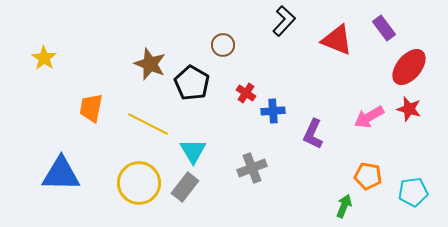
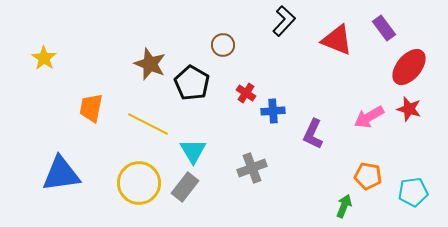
blue triangle: rotated 9 degrees counterclockwise
